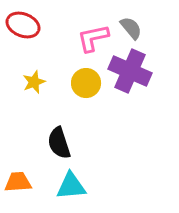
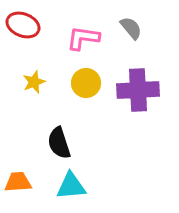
pink L-shape: moved 10 px left; rotated 20 degrees clockwise
purple cross: moved 8 px right, 19 px down; rotated 27 degrees counterclockwise
